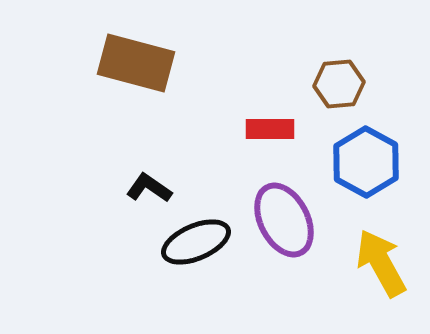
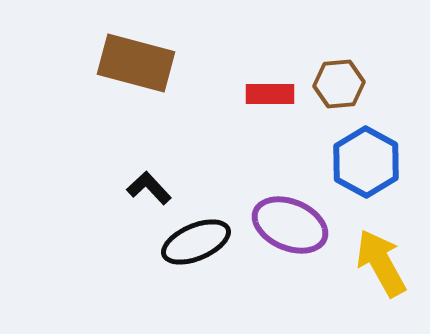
red rectangle: moved 35 px up
black L-shape: rotated 12 degrees clockwise
purple ellipse: moved 6 px right, 5 px down; rotated 40 degrees counterclockwise
